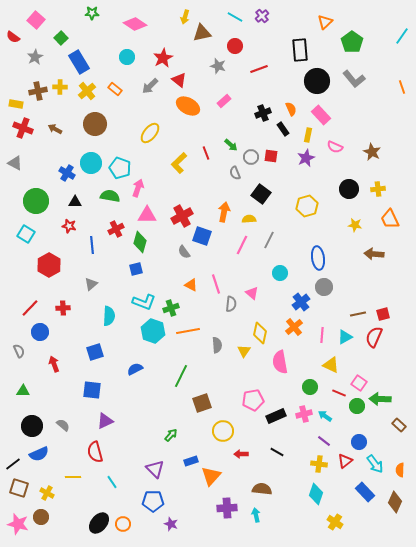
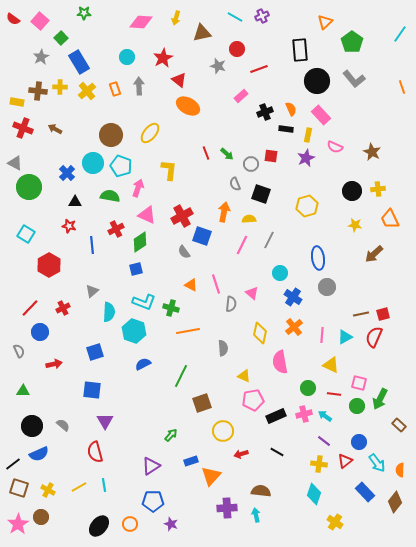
green star at (92, 13): moved 8 px left
purple cross at (262, 16): rotated 16 degrees clockwise
yellow arrow at (185, 17): moved 9 px left, 1 px down
pink square at (36, 20): moved 4 px right, 1 px down
pink diamond at (135, 24): moved 6 px right, 2 px up; rotated 30 degrees counterclockwise
cyan line at (402, 36): moved 2 px left, 2 px up
red semicircle at (13, 37): moved 18 px up
red circle at (235, 46): moved 2 px right, 3 px down
gray star at (35, 57): moved 6 px right
gray arrow at (150, 86): moved 11 px left; rotated 132 degrees clockwise
orange rectangle at (115, 89): rotated 32 degrees clockwise
brown cross at (38, 91): rotated 18 degrees clockwise
pink rectangle at (224, 101): moved 17 px right, 5 px up
yellow rectangle at (16, 104): moved 1 px right, 2 px up
black cross at (263, 113): moved 2 px right, 1 px up
brown circle at (95, 124): moved 16 px right, 11 px down
black rectangle at (283, 129): moved 3 px right; rotated 48 degrees counterclockwise
green arrow at (231, 145): moved 4 px left, 9 px down
gray circle at (251, 157): moved 7 px down
cyan circle at (91, 163): moved 2 px right
yellow L-shape at (179, 163): moved 10 px left, 7 px down; rotated 140 degrees clockwise
cyan pentagon at (120, 168): moved 1 px right, 2 px up
blue cross at (67, 173): rotated 14 degrees clockwise
gray semicircle at (235, 173): moved 11 px down
black circle at (349, 189): moved 3 px right, 2 px down
black square at (261, 194): rotated 18 degrees counterclockwise
green circle at (36, 201): moved 7 px left, 14 px up
pink triangle at (147, 215): rotated 24 degrees clockwise
green diamond at (140, 242): rotated 40 degrees clockwise
brown arrow at (374, 254): rotated 48 degrees counterclockwise
gray triangle at (91, 284): moved 1 px right, 7 px down
gray circle at (324, 287): moved 3 px right
blue cross at (301, 302): moved 8 px left, 5 px up; rotated 18 degrees counterclockwise
red cross at (63, 308): rotated 24 degrees counterclockwise
green cross at (171, 308): rotated 35 degrees clockwise
brown line at (358, 314): moved 3 px right
cyan semicircle at (109, 316): moved 4 px up
cyan hexagon at (153, 331): moved 19 px left
gray semicircle at (217, 345): moved 6 px right, 3 px down
yellow triangle at (244, 351): moved 25 px down; rotated 40 degrees counterclockwise
red arrow at (54, 364): rotated 98 degrees clockwise
blue semicircle at (135, 369): moved 8 px right, 5 px up
pink square at (359, 383): rotated 21 degrees counterclockwise
green circle at (310, 387): moved 2 px left, 1 px down
red line at (339, 393): moved 5 px left, 1 px down; rotated 16 degrees counterclockwise
green arrow at (380, 399): rotated 65 degrees counterclockwise
purple triangle at (105, 421): rotated 36 degrees counterclockwise
red arrow at (241, 454): rotated 16 degrees counterclockwise
cyan arrow at (375, 464): moved 2 px right, 1 px up
purple triangle at (155, 469): moved 4 px left, 3 px up; rotated 42 degrees clockwise
yellow line at (73, 477): moved 6 px right, 10 px down; rotated 28 degrees counterclockwise
cyan line at (112, 482): moved 8 px left, 3 px down; rotated 24 degrees clockwise
brown semicircle at (262, 489): moved 1 px left, 2 px down
yellow cross at (47, 493): moved 1 px right, 3 px up
cyan diamond at (316, 494): moved 2 px left
brown diamond at (395, 502): rotated 15 degrees clockwise
black ellipse at (99, 523): moved 3 px down
pink star at (18, 524): rotated 25 degrees clockwise
orange circle at (123, 524): moved 7 px right
